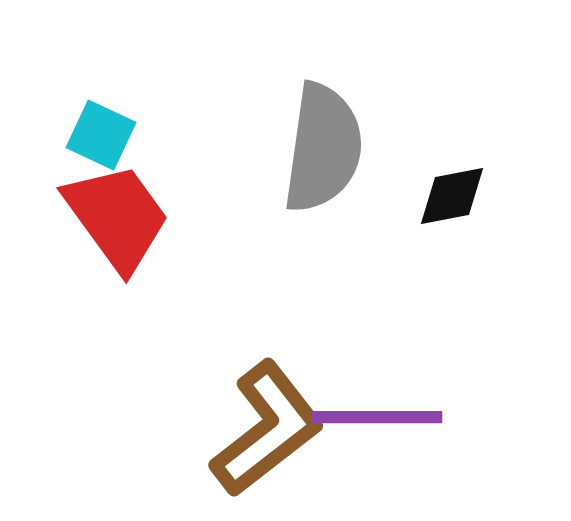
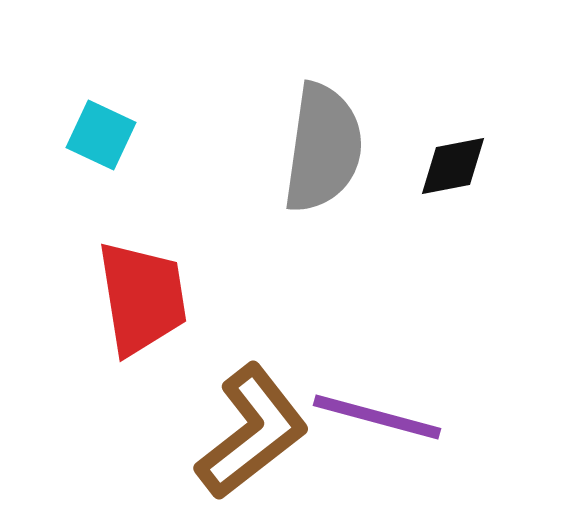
black diamond: moved 1 px right, 30 px up
red trapezoid: moved 25 px right, 81 px down; rotated 27 degrees clockwise
purple line: rotated 15 degrees clockwise
brown L-shape: moved 15 px left, 3 px down
